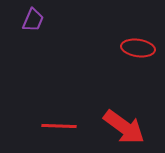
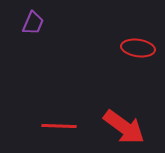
purple trapezoid: moved 3 px down
